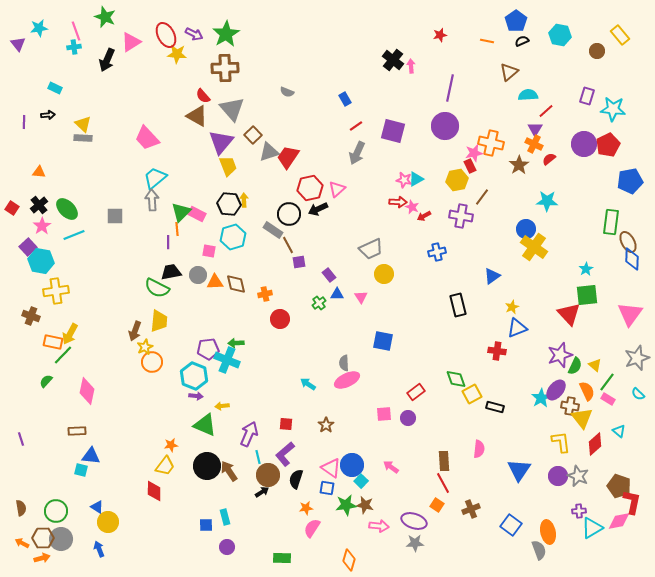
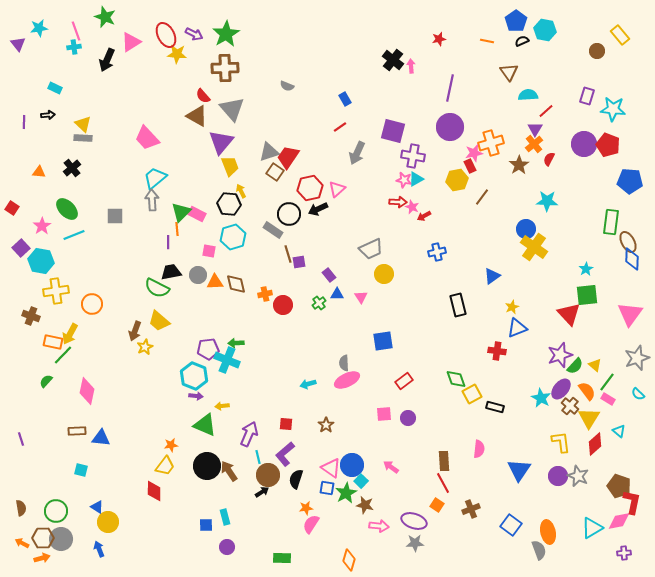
red star at (440, 35): moved 1 px left, 4 px down
cyan hexagon at (560, 35): moved 15 px left, 5 px up
brown triangle at (509, 72): rotated 24 degrees counterclockwise
gray semicircle at (287, 92): moved 6 px up
red line at (356, 126): moved 16 px left, 1 px down
purple circle at (445, 126): moved 5 px right, 1 px down
brown square at (253, 135): moved 22 px right, 37 px down; rotated 12 degrees counterclockwise
orange cross at (491, 143): rotated 30 degrees counterclockwise
orange cross at (534, 144): rotated 24 degrees clockwise
red pentagon at (608, 145): rotated 25 degrees counterclockwise
red semicircle at (549, 159): rotated 24 degrees counterclockwise
yellow trapezoid at (228, 166): moved 2 px right
blue pentagon at (630, 181): rotated 15 degrees clockwise
yellow arrow at (244, 200): moved 3 px left, 9 px up; rotated 24 degrees counterclockwise
black cross at (39, 205): moved 33 px right, 37 px up
purple cross at (461, 216): moved 48 px left, 60 px up
brown line at (288, 245): moved 9 px down; rotated 12 degrees clockwise
purple square at (28, 247): moved 7 px left, 1 px down
red circle at (280, 319): moved 3 px right, 14 px up
yellow trapezoid at (159, 321): rotated 125 degrees clockwise
blue square at (383, 341): rotated 20 degrees counterclockwise
orange circle at (152, 362): moved 60 px left, 58 px up
green semicircle at (575, 366): rotated 18 degrees clockwise
cyan arrow at (308, 384): rotated 49 degrees counterclockwise
purple ellipse at (556, 390): moved 5 px right, 1 px up
orange semicircle at (587, 391): rotated 12 degrees counterclockwise
red rectangle at (416, 392): moved 12 px left, 11 px up
cyan star at (541, 398): rotated 12 degrees counterclockwise
brown cross at (570, 406): rotated 30 degrees clockwise
yellow triangle at (582, 418): moved 7 px right; rotated 10 degrees clockwise
blue triangle at (91, 456): moved 10 px right, 18 px up
green star at (346, 505): moved 12 px up; rotated 20 degrees counterclockwise
purple cross at (579, 511): moved 45 px right, 42 px down
pink semicircle at (312, 528): moved 1 px left, 4 px up
